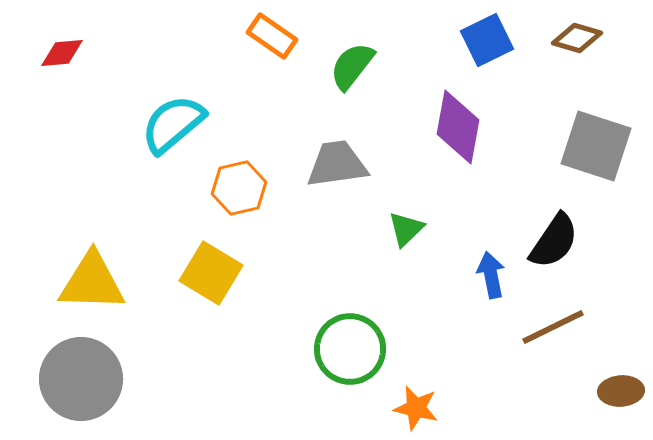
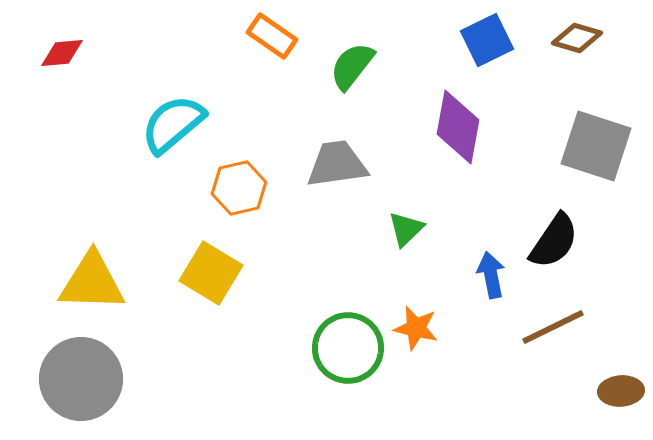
green circle: moved 2 px left, 1 px up
orange star: moved 80 px up
